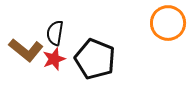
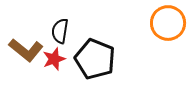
black semicircle: moved 5 px right, 2 px up
